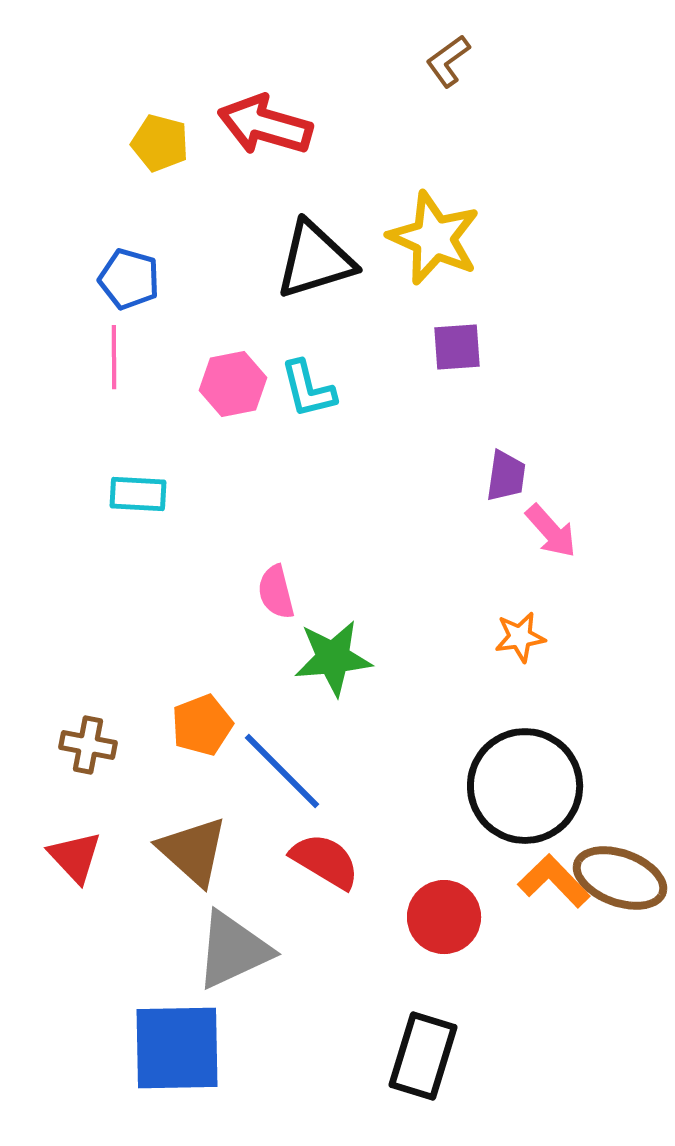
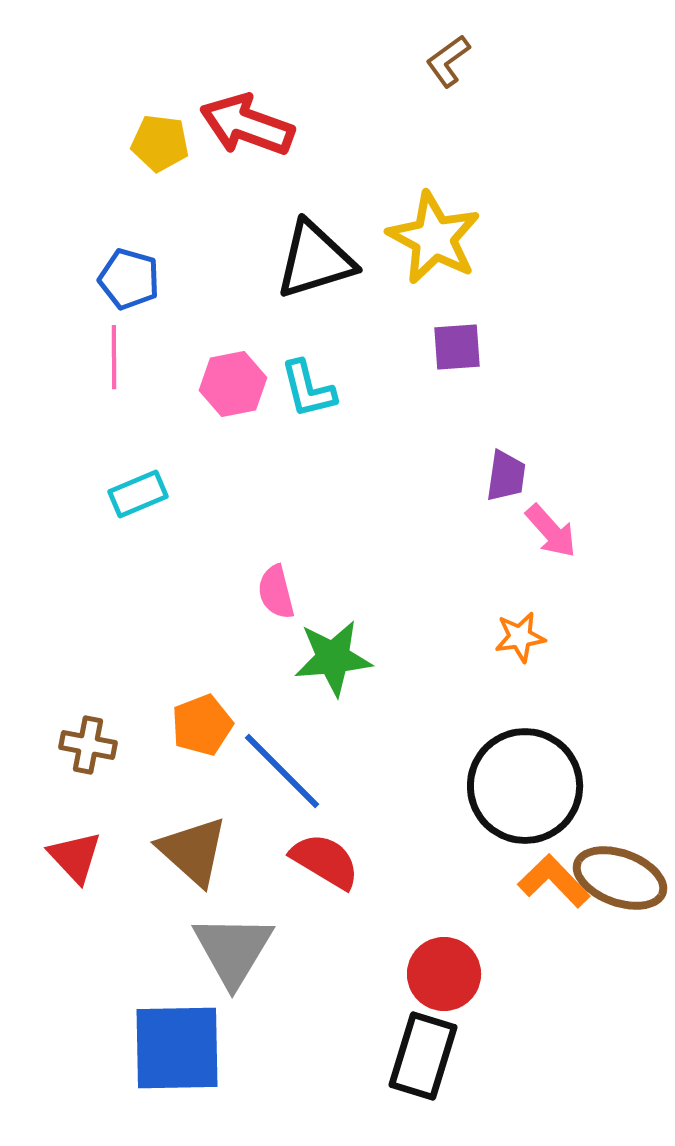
red arrow: moved 18 px left; rotated 4 degrees clockwise
yellow pentagon: rotated 8 degrees counterclockwise
yellow star: rotated 4 degrees clockwise
cyan rectangle: rotated 26 degrees counterclockwise
red circle: moved 57 px down
gray triangle: rotated 34 degrees counterclockwise
